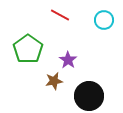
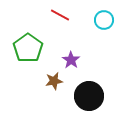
green pentagon: moved 1 px up
purple star: moved 3 px right
